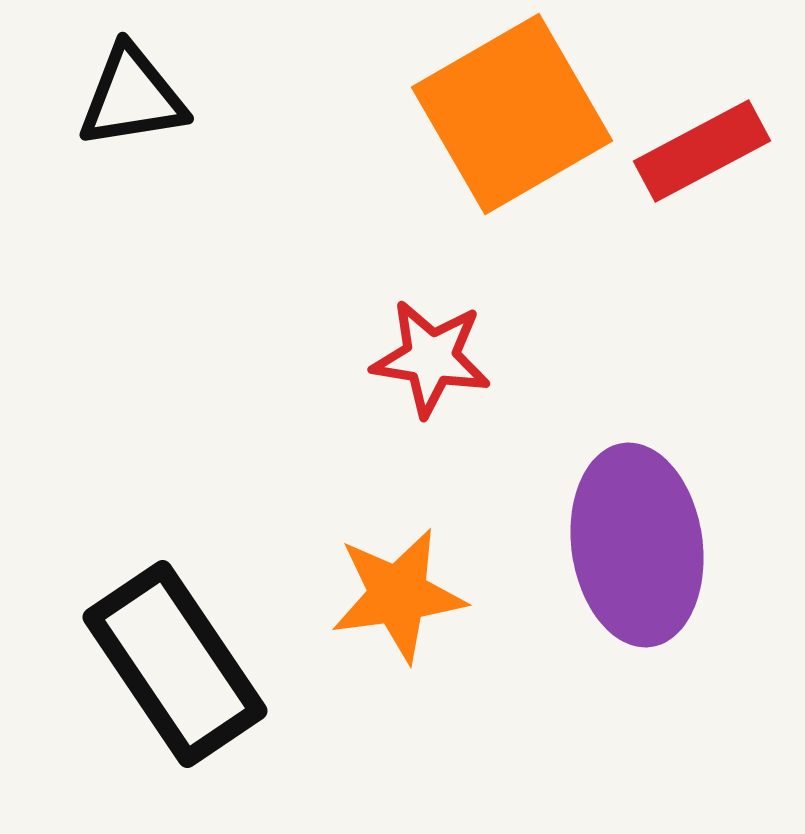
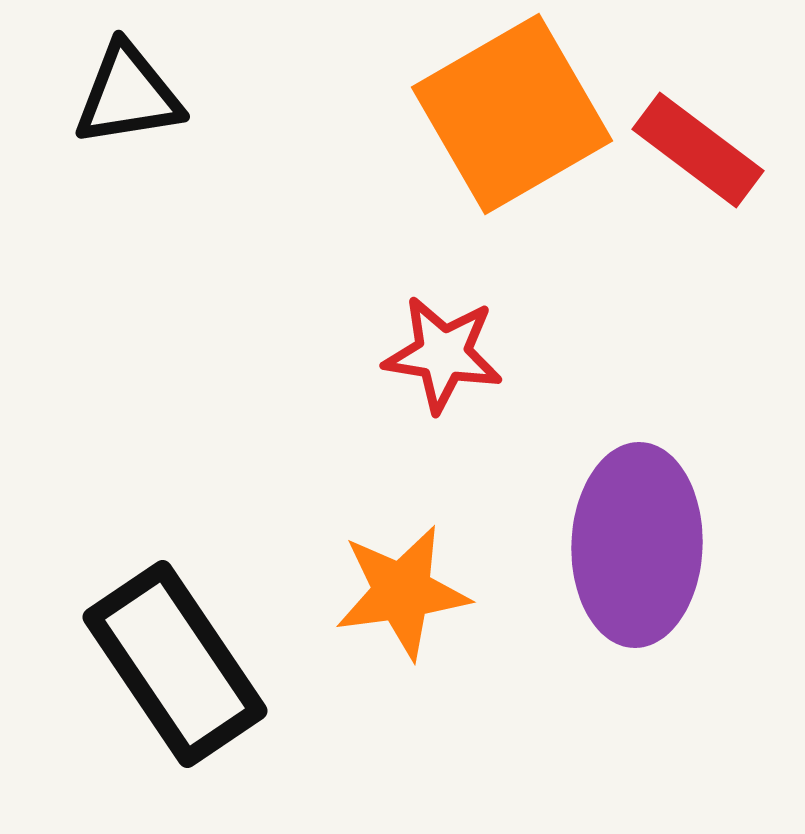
black triangle: moved 4 px left, 2 px up
red rectangle: moved 4 px left, 1 px up; rotated 65 degrees clockwise
red star: moved 12 px right, 4 px up
purple ellipse: rotated 10 degrees clockwise
orange star: moved 4 px right, 3 px up
